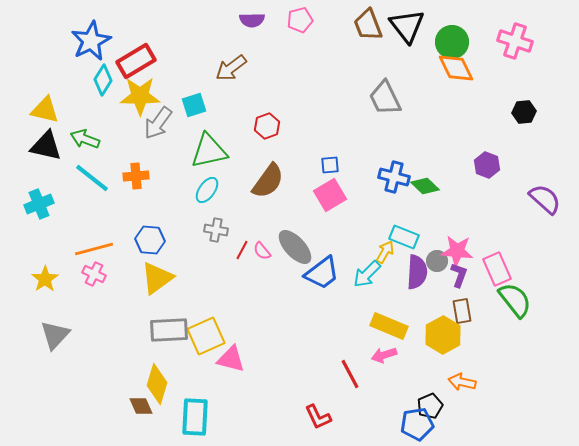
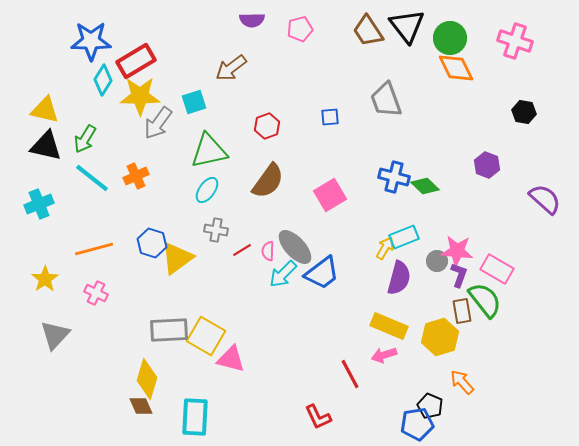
pink pentagon at (300, 20): moved 9 px down
brown trapezoid at (368, 25): moved 6 px down; rotated 12 degrees counterclockwise
blue star at (91, 41): rotated 27 degrees clockwise
green circle at (452, 42): moved 2 px left, 4 px up
gray trapezoid at (385, 98): moved 1 px right, 2 px down; rotated 6 degrees clockwise
cyan square at (194, 105): moved 3 px up
black hexagon at (524, 112): rotated 15 degrees clockwise
green arrow at (85, 139): rotated 80 degrees counterclockwise
blue square at (330, 165): moved 48 px up
orange cross at (136, 176): rotated 20 degrees counterclockwise
cyan rectangle at (404, 237): rotated 44 degrees counterclockwise
blue hexagon at (150, 240): moved 2 px right, 3 px down; rotated 12 degrees clockwise
red line at (242, 250): rotated 30 degrees clockwise
pink semicircle at (262, 251): moved 6 px right; rotated 42 degrees clockwise
yellow arrow at (385, 252): moved 4 px up
pink rectangle at (497, 269): rotated 36 degrees counterclockwise
purple semicircle at (417, 272): moved 18 px left, 6 px down; rotated 12 degrees clockwise
pink cross at (94, 274): moved 2 px right, 19 px down
cyan arrow at (367, 274): moved 84 px left
yellow triangle at (157, 278): moved 20 px right, 20 px up
green semicircle at (515, 300): moved 30 px left
yellow hexagon at (443, 335): moved 3 px left, 2 px down; rotated 12 degrees clockwise
yellow square at (206, 336): rotated 36 degrees counterclockwise
orange arrow at (462, 382): rotated 36 degrees clockwise
yellow diamond at (157, 384): moved 10 px left, 5 px up
black pentagon at (430, 406): rotated 25 degrees counterclockwise
